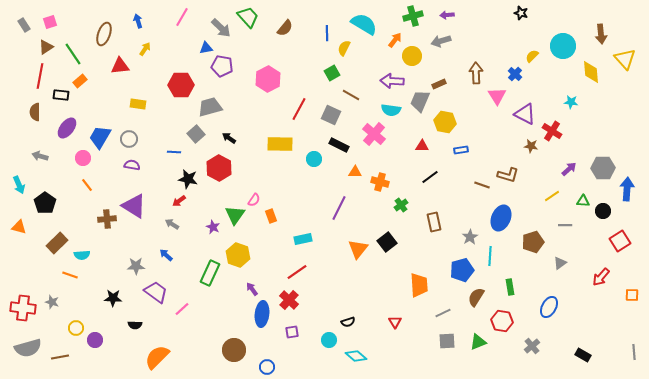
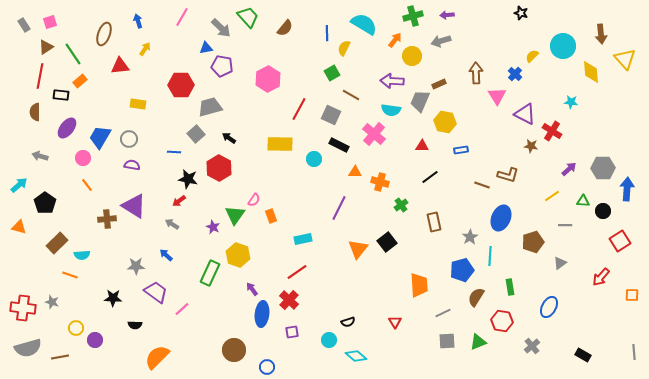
cyan arrow at (19, 185): rotated 108 degrees counterclockwise
